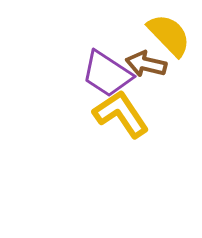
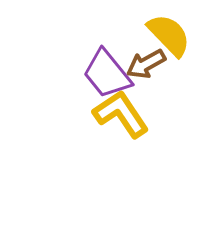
brown arrow: rotated 42 degrees counterclockwise
purple trapezoid: rotated 18 degrees clockwise
